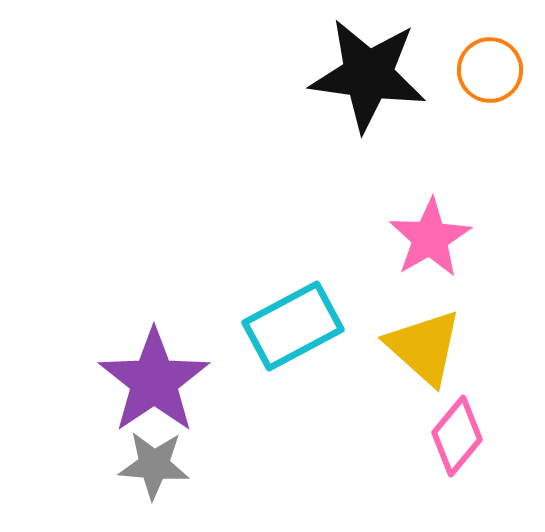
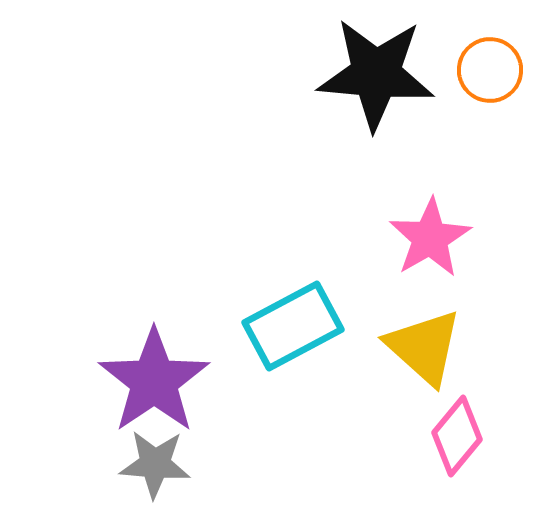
black star: moved 8 px right, 1 px up; rotated 3 degrees counterclockwise
gray star: moved 1 px right, 1 px up
